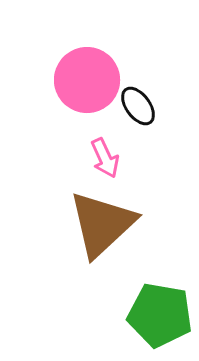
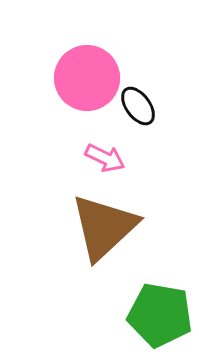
pink circle: moved 2 px up
pink arrow: rotated 39 degrees counterclockwise
brown triangle: moved 2 px right, 3 px down
